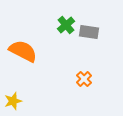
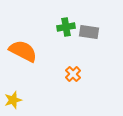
green cross: moved 2 px down; rotated 30 degrees clockwise
orange cross: moved 11 px left, 5 px up
yellow star: moved 1 px up
